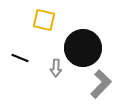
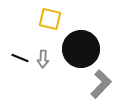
yellow square: moved 6 px right, 1 px up
black circle: moved 2 px left, 1 px down
gray arrow: moved 13 px left, 9 px up
